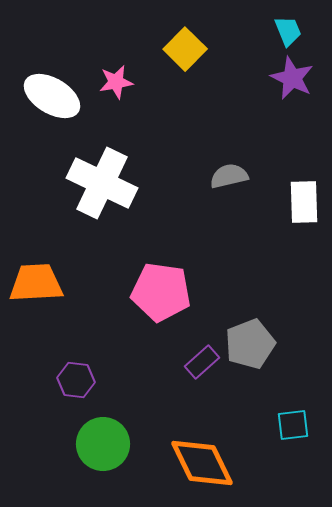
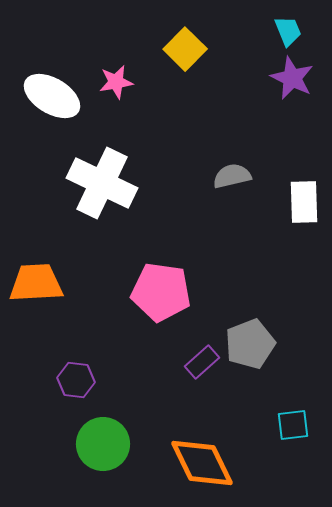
gray semicircle: moved 3 px right
